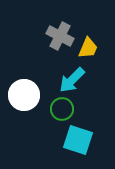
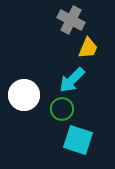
gray cross: moved 11 px right, 16 px up
